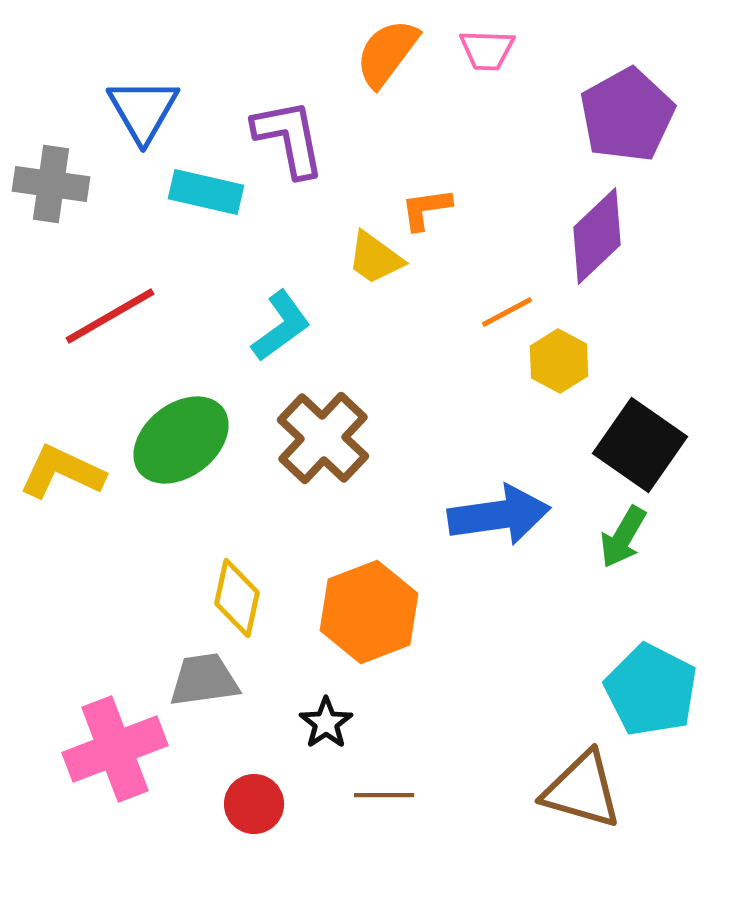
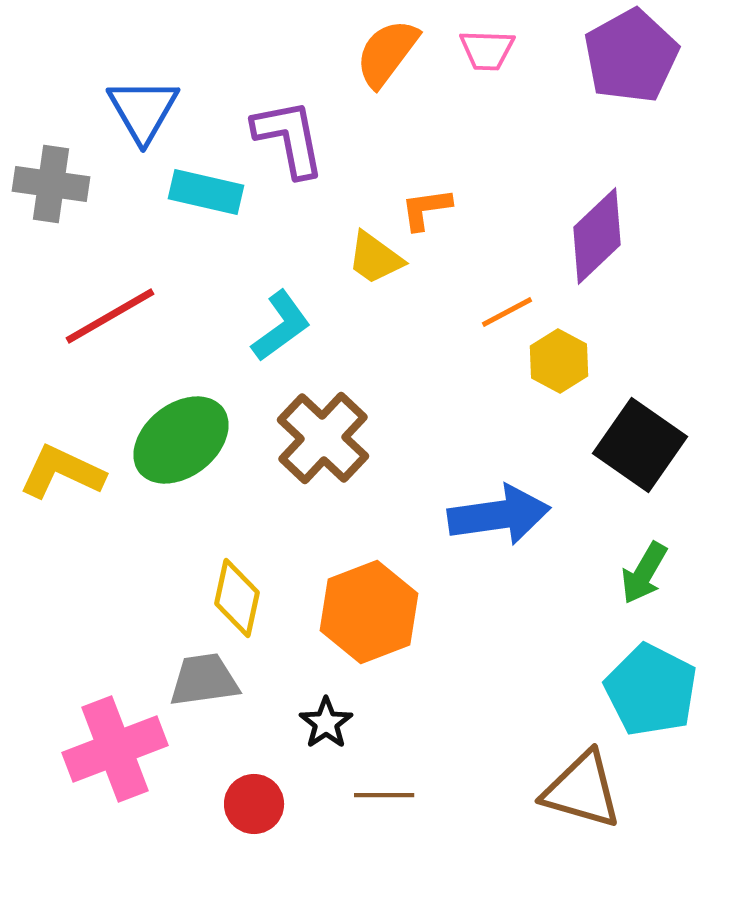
purple pentagon: moved 4 px right, 59 px up
green arrow: moved 21 px right, 36 px down
